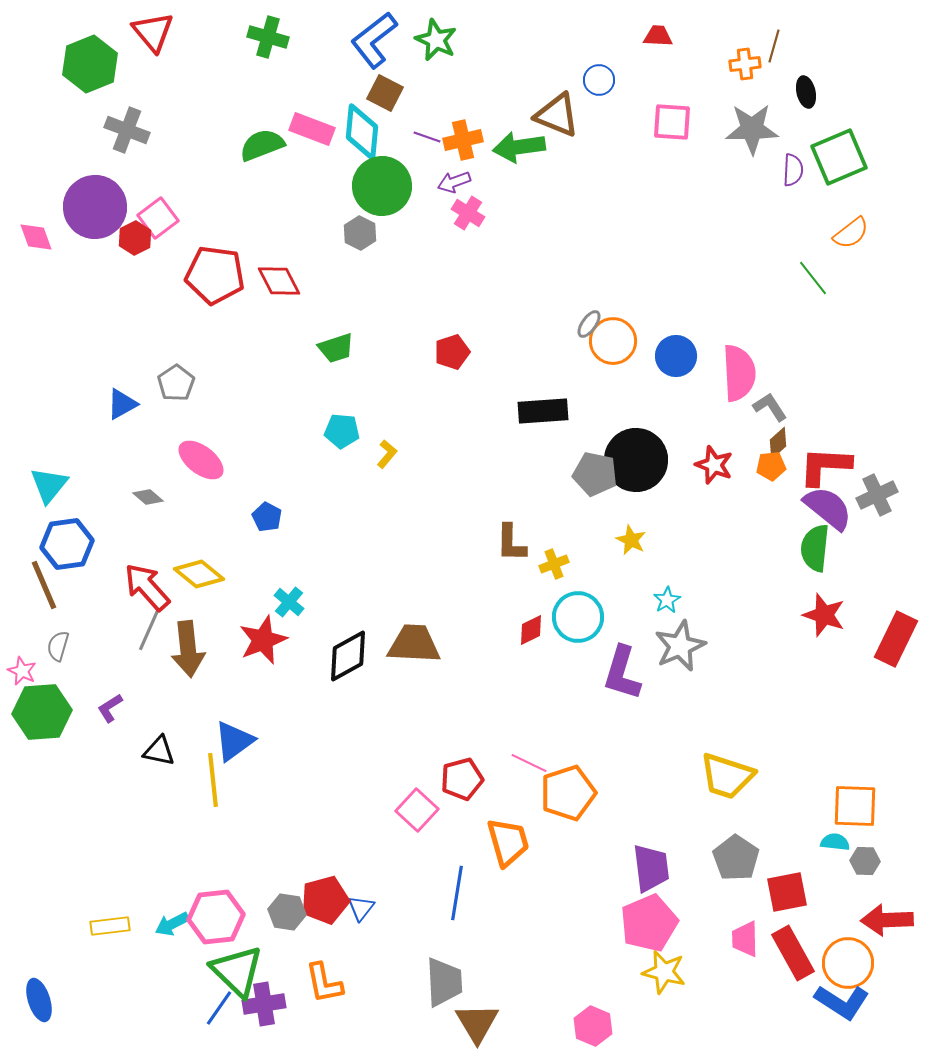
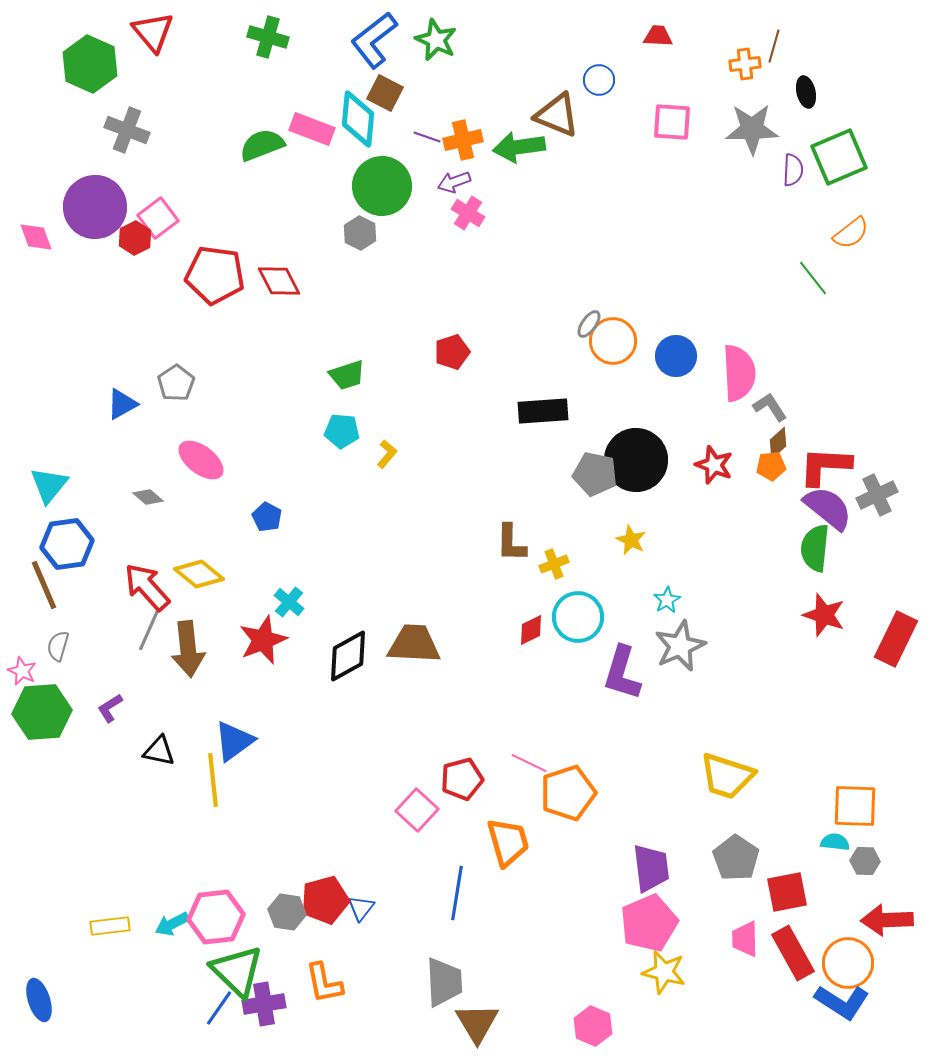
green hexagon at (90, 64): rotated 14 degrees counterclockwise
cyan diamond at (362, 132): moved 4 px left, 13 px up
green trapezoid at (336, 348): moved 11 px right, 27 px down
